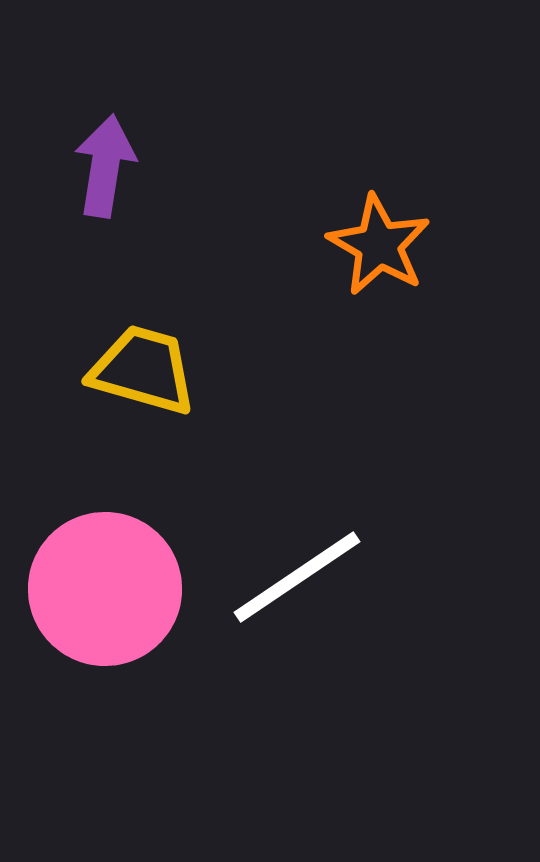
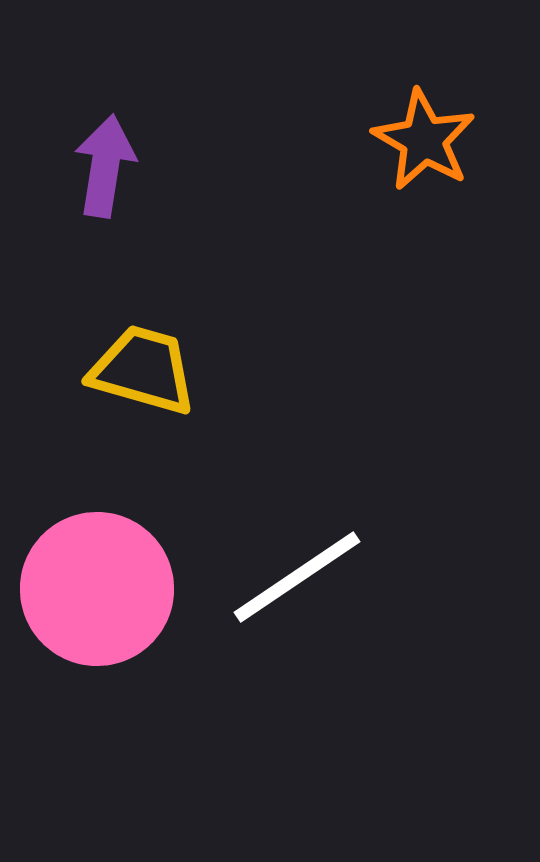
orange star: moved 45 px right, 105 px up
pink circle: moved 8 px left
